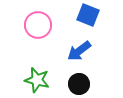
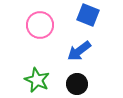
pink circle: moved 2 px right
green star: rotated 10 degrees clockwise
black circle: moved 2 px left
